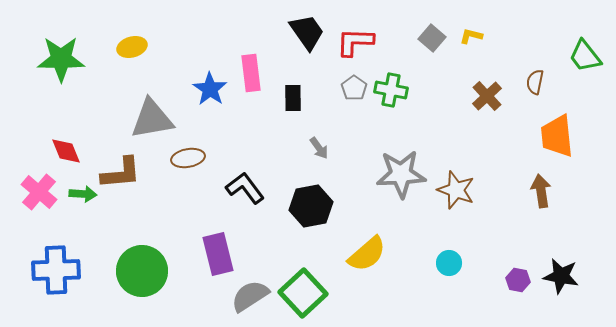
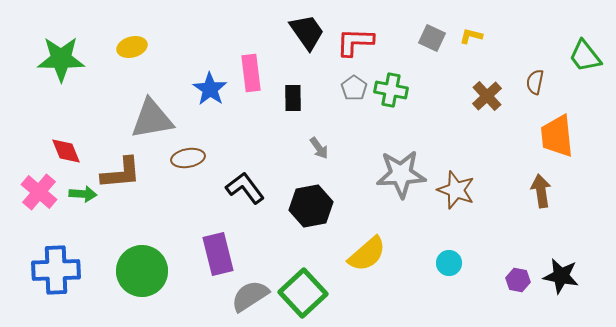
gray square: rotated 16 degrees counterclockwise
